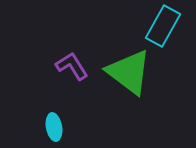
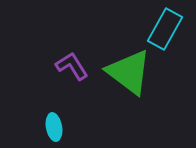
cyan rectangle: moved 2 px right, 3 px down
